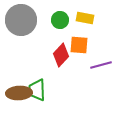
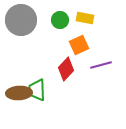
orange square: rotated 30 degrees counterclockwise
red diamond: moved 5 px right, 14 px down
